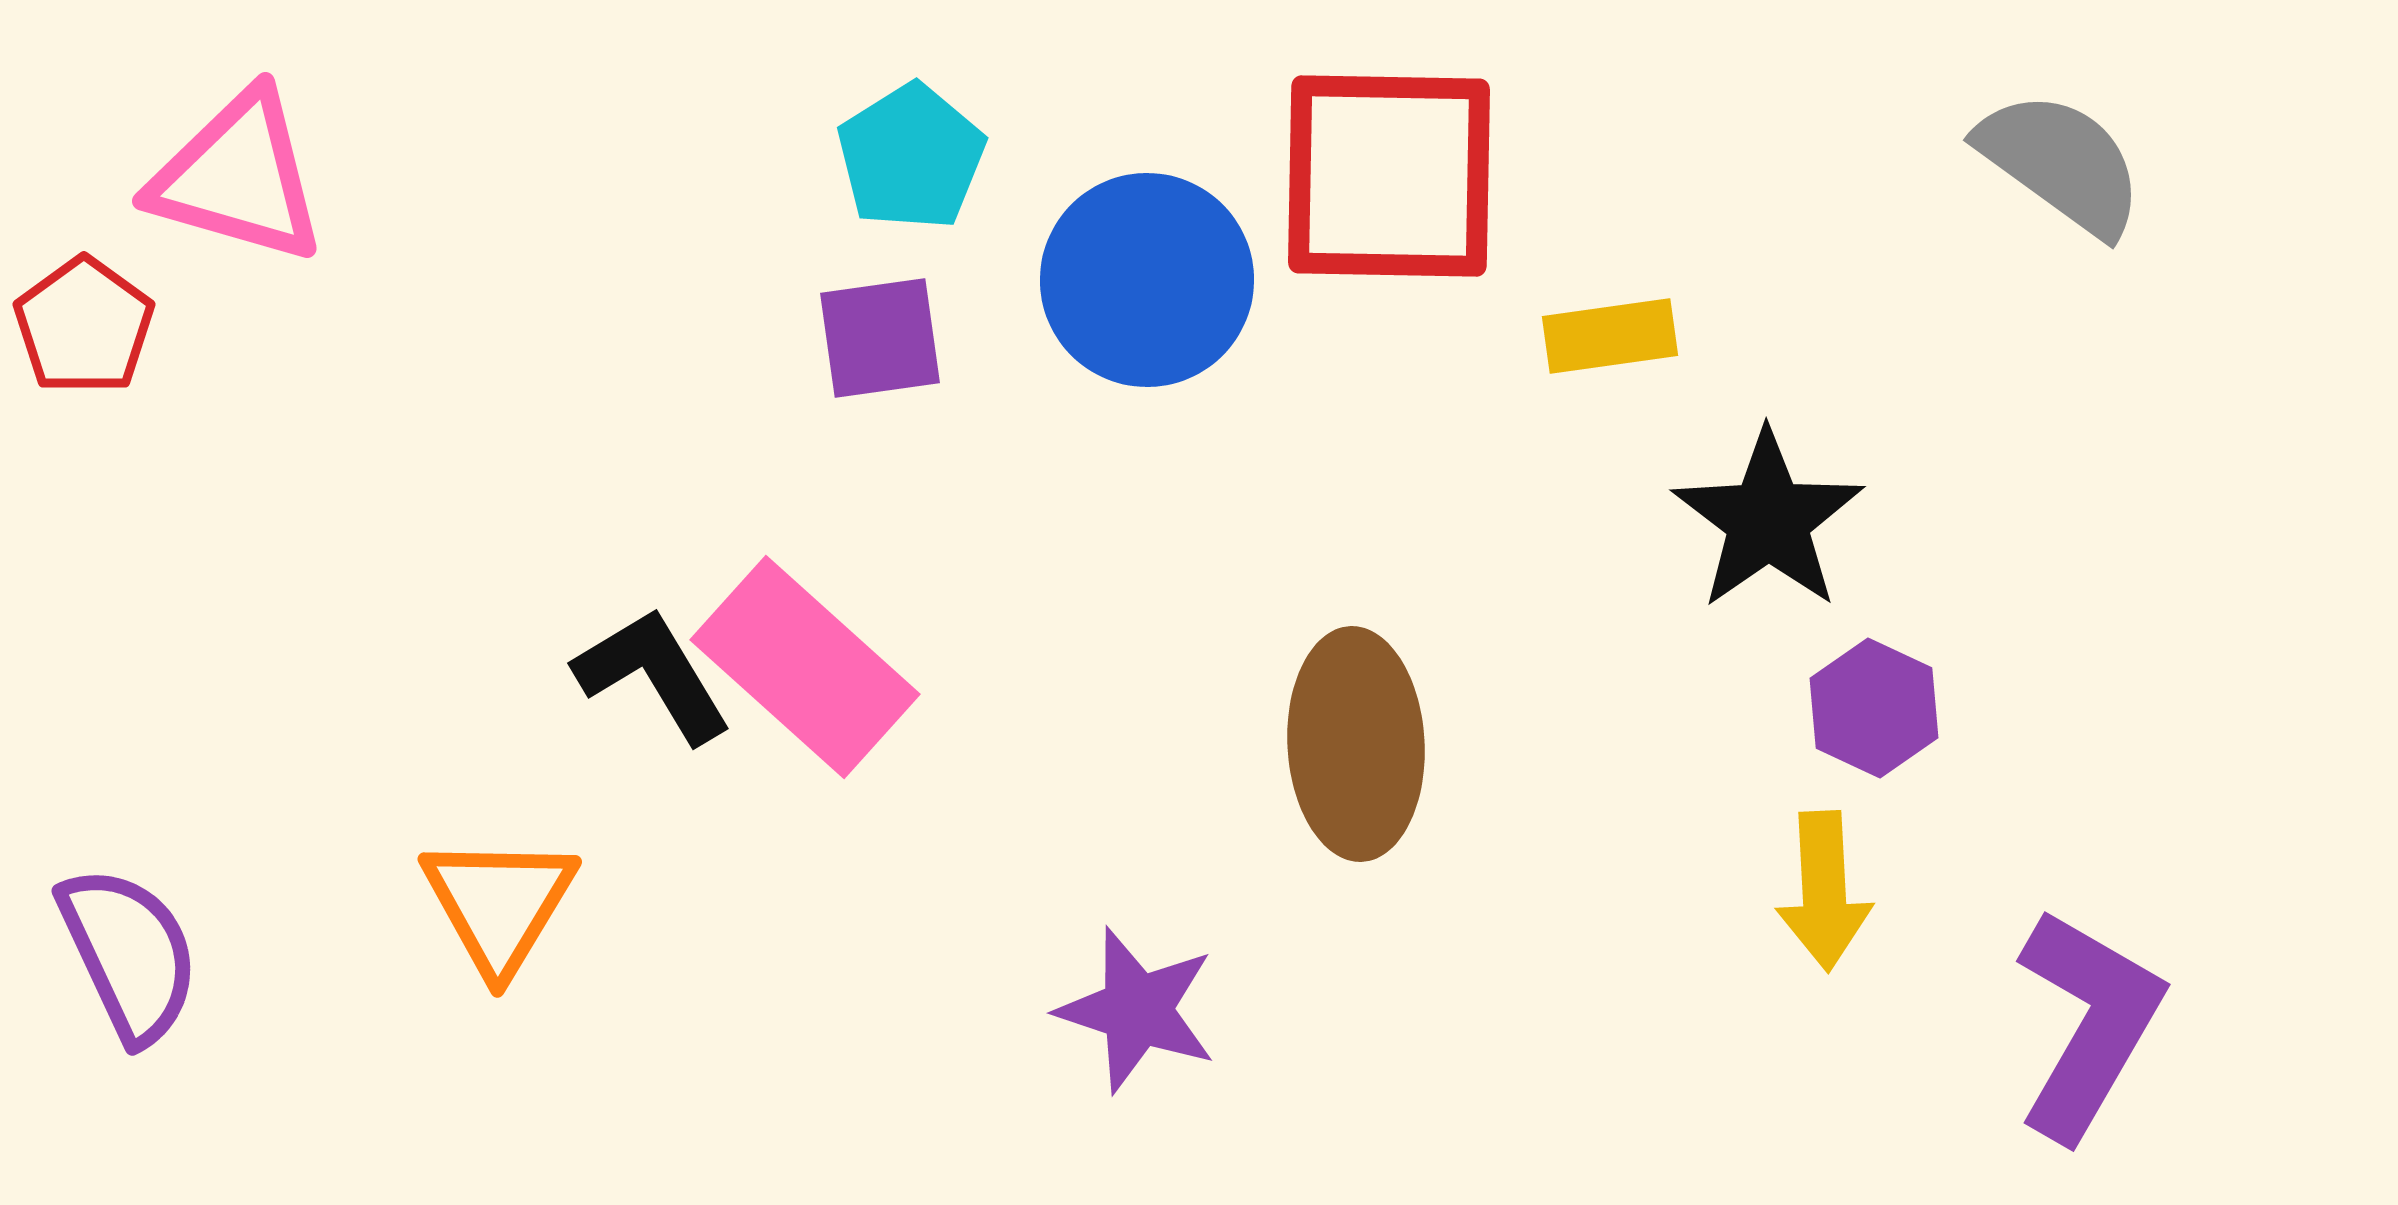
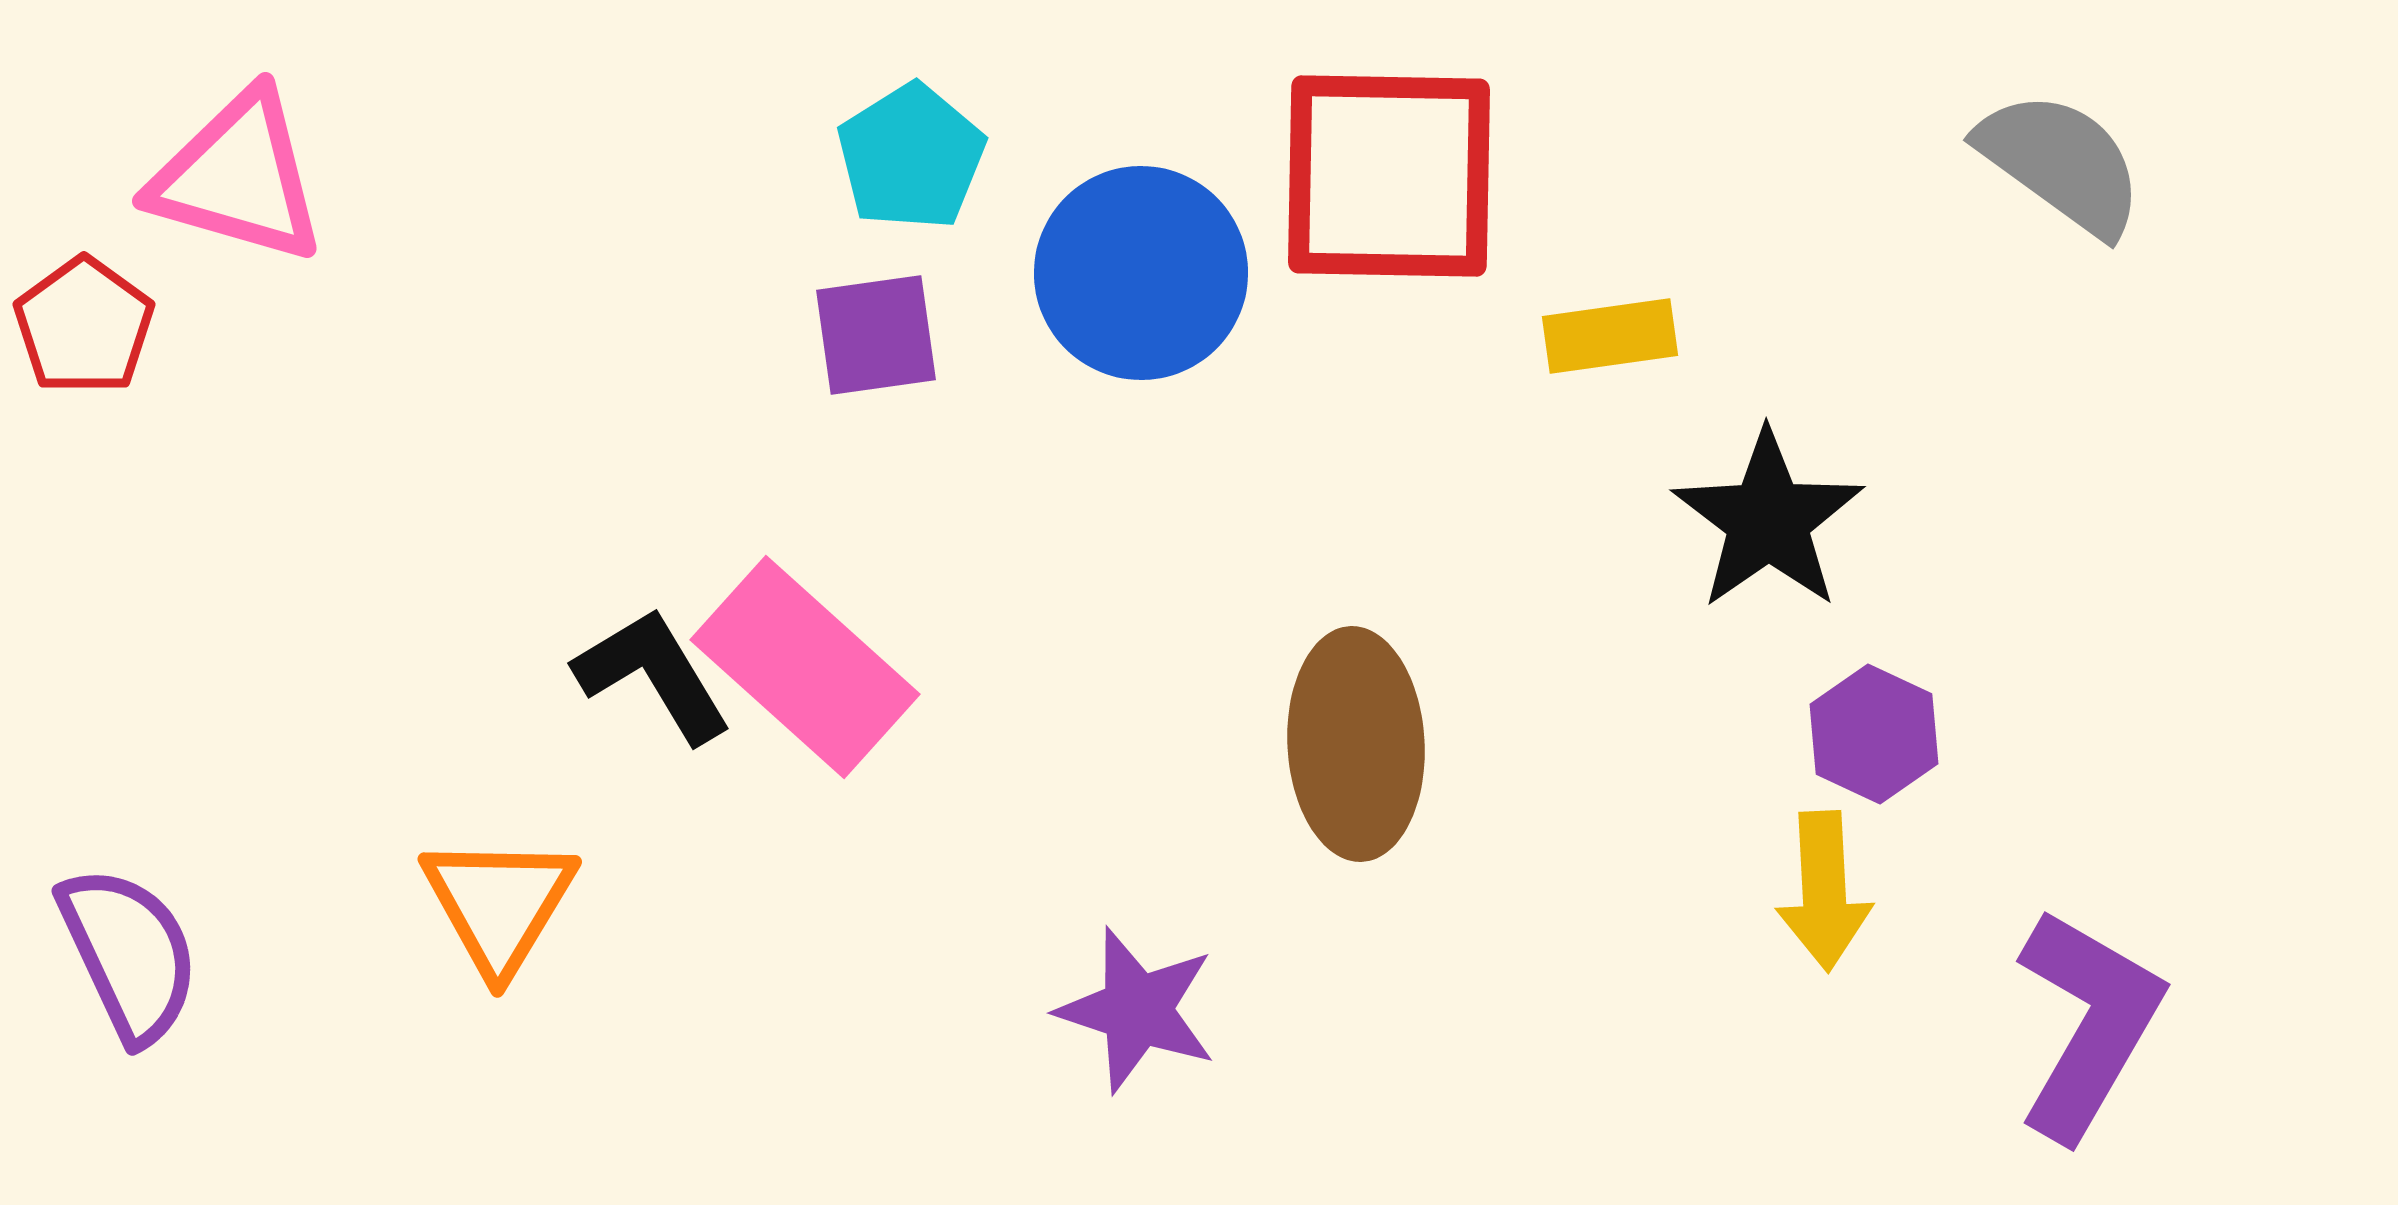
blue circle: moved 6 px left, 7 px up
purple square: moved 4 px left, 3 px up
purple hexagon: moved 26 px down
